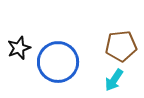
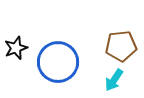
black star: moved 3 px left
